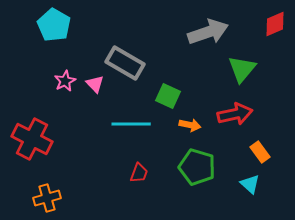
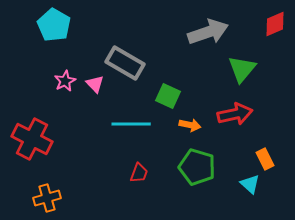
orange rectangle: moved 5 px right, 7 px down; rotated 10 degrees clockwise
